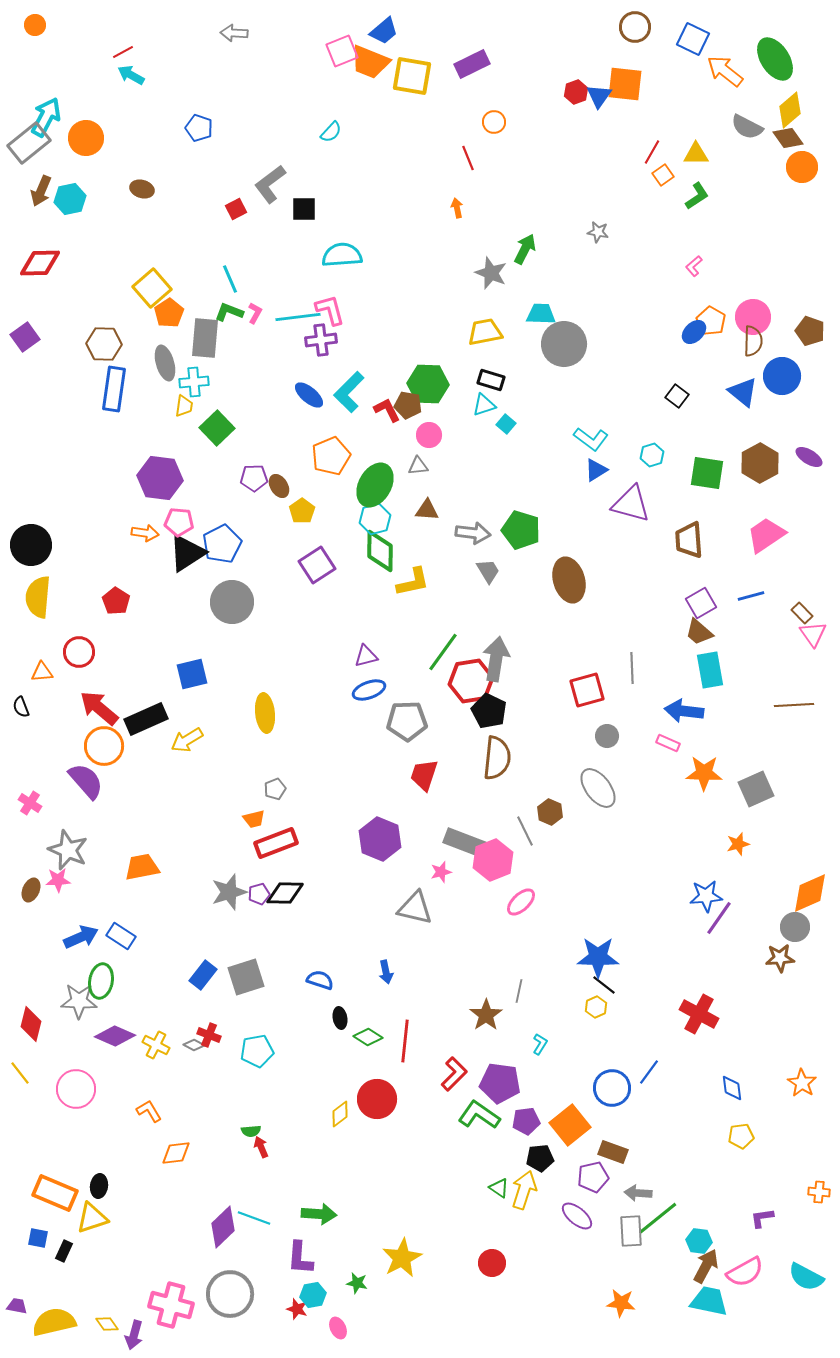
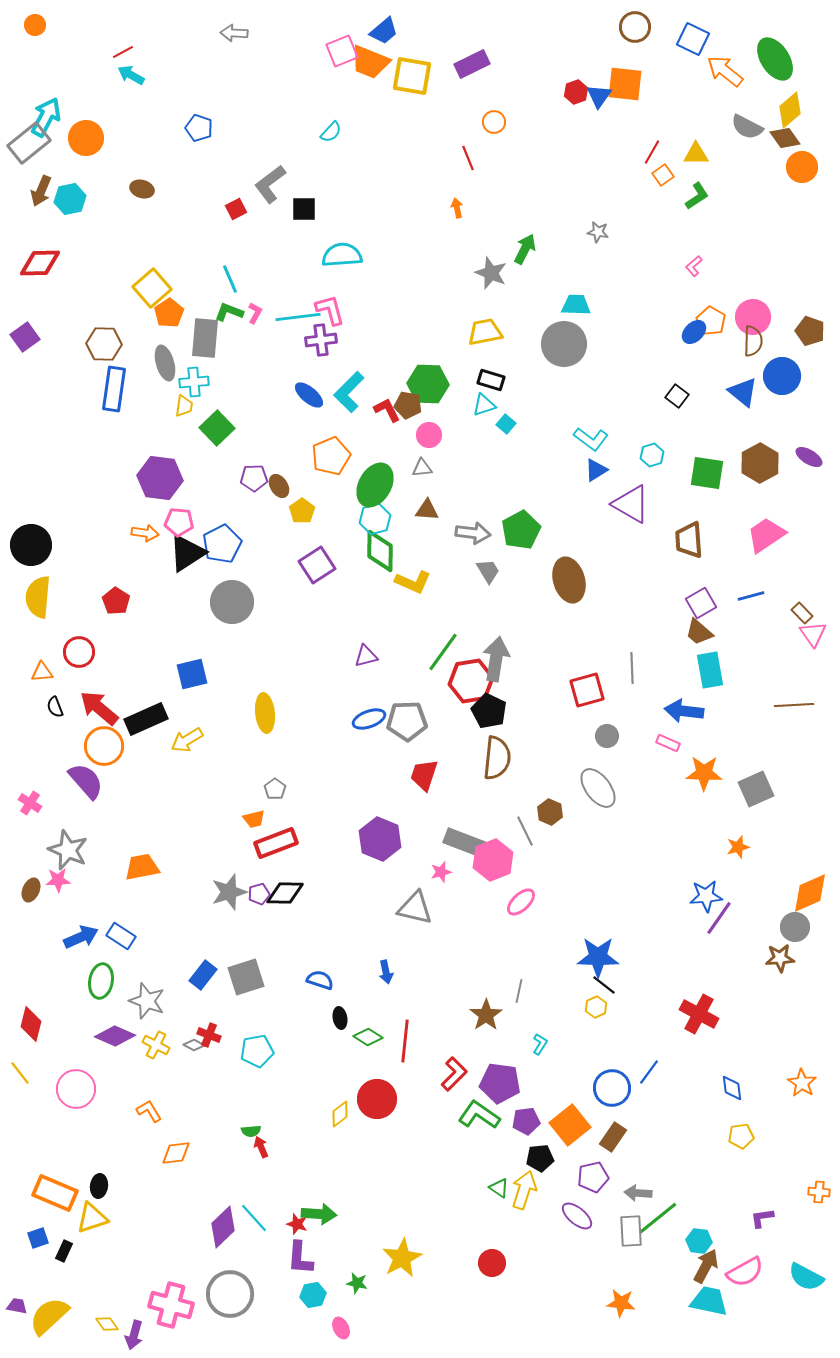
brown diamond at (788, 138): moved 3 px left
cyan trapezoid at (541, 314): moved 35 px right, 9 px up
gray triangle at (418, 466): moved 4 px right, 2 px down
purple triangle at (631, 504): rotated 15 degrees clockwise
green pentagon at (521, 530): rotated 27 degrees clockwise
yellow L-shape at (413, 582): rotated 36 degrees clockwise
blue ellipse at (369, 690): moved 29 px down
black semicircle at (21, 707): moved 34 px right
gray pentagon at (275, 789): rotated 15 degrees counterclockwise
orange star at (738, 844): moved 3 px down
gray star at (79, 1001): moved 68 px right; rotated 18 degrees clockwise
brown rectangle at (613, 1152): moved 15 px up; rotated 76 degrees counterclockwise
cyan line at (254, 1218): rotated 28 degrees clockwise
blue square at (38, 1238): rotated 30 degrees counterclockwise
red star at (297, 1309): moved 85 px up
yellow semicircle at (54, 1322): moved 5 px left, 6 px up; rotated 30 degrees counterclockwise
pink ellipse at (338, 1328): moved 3 px right
